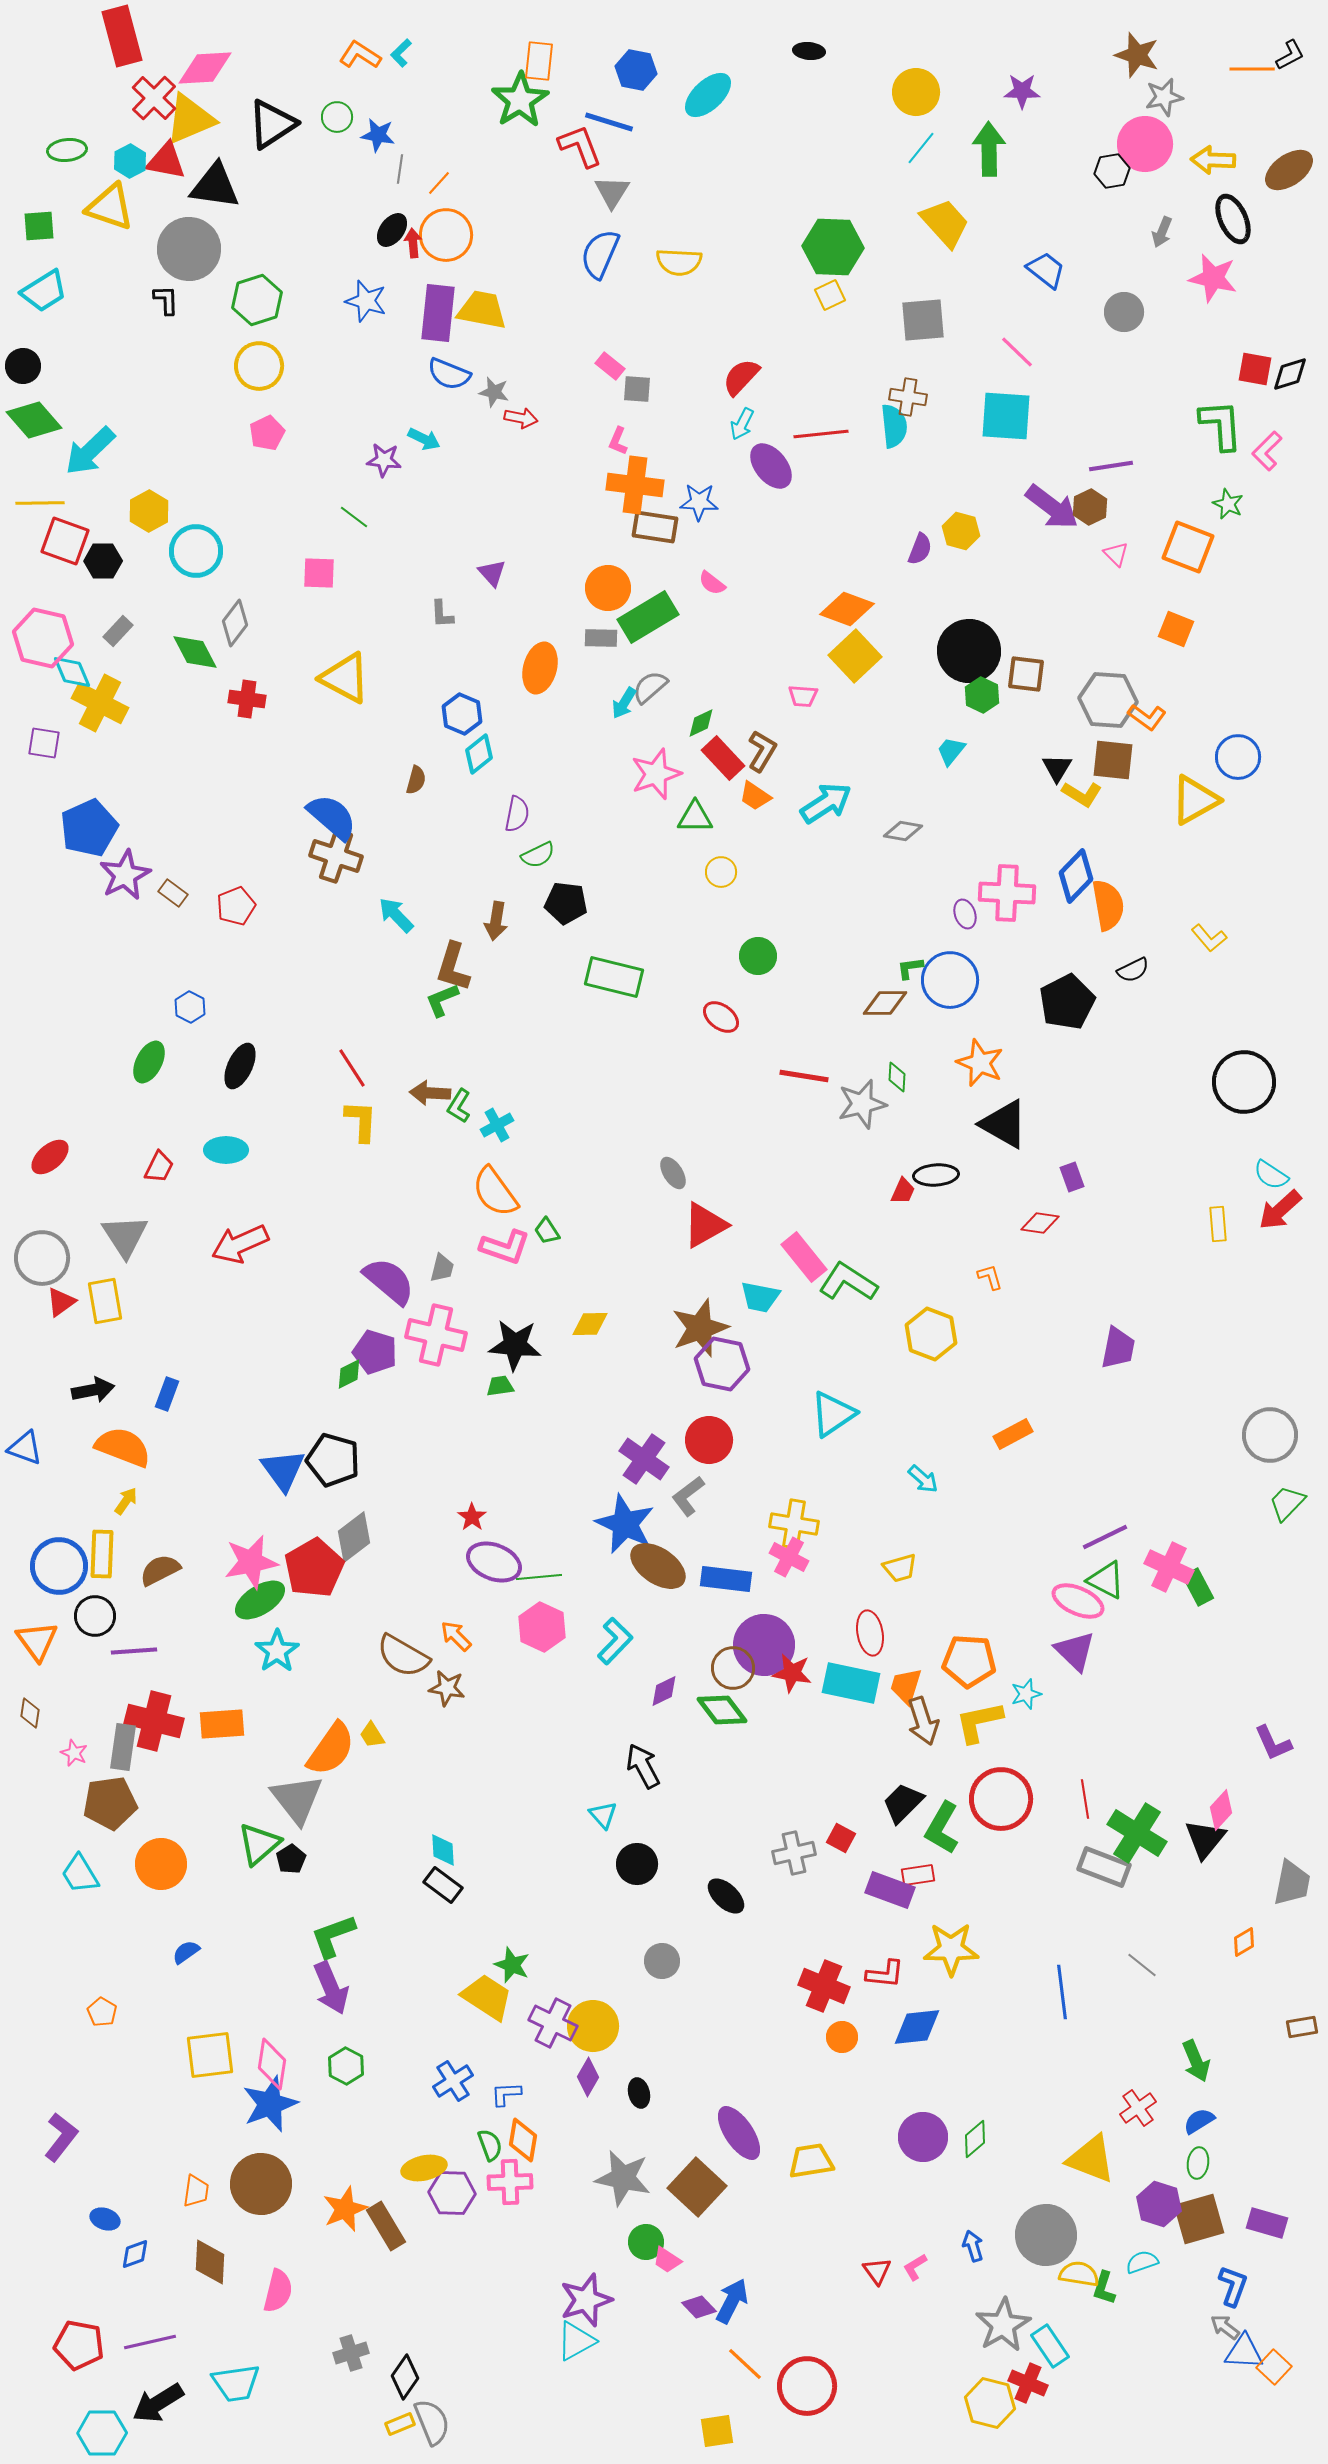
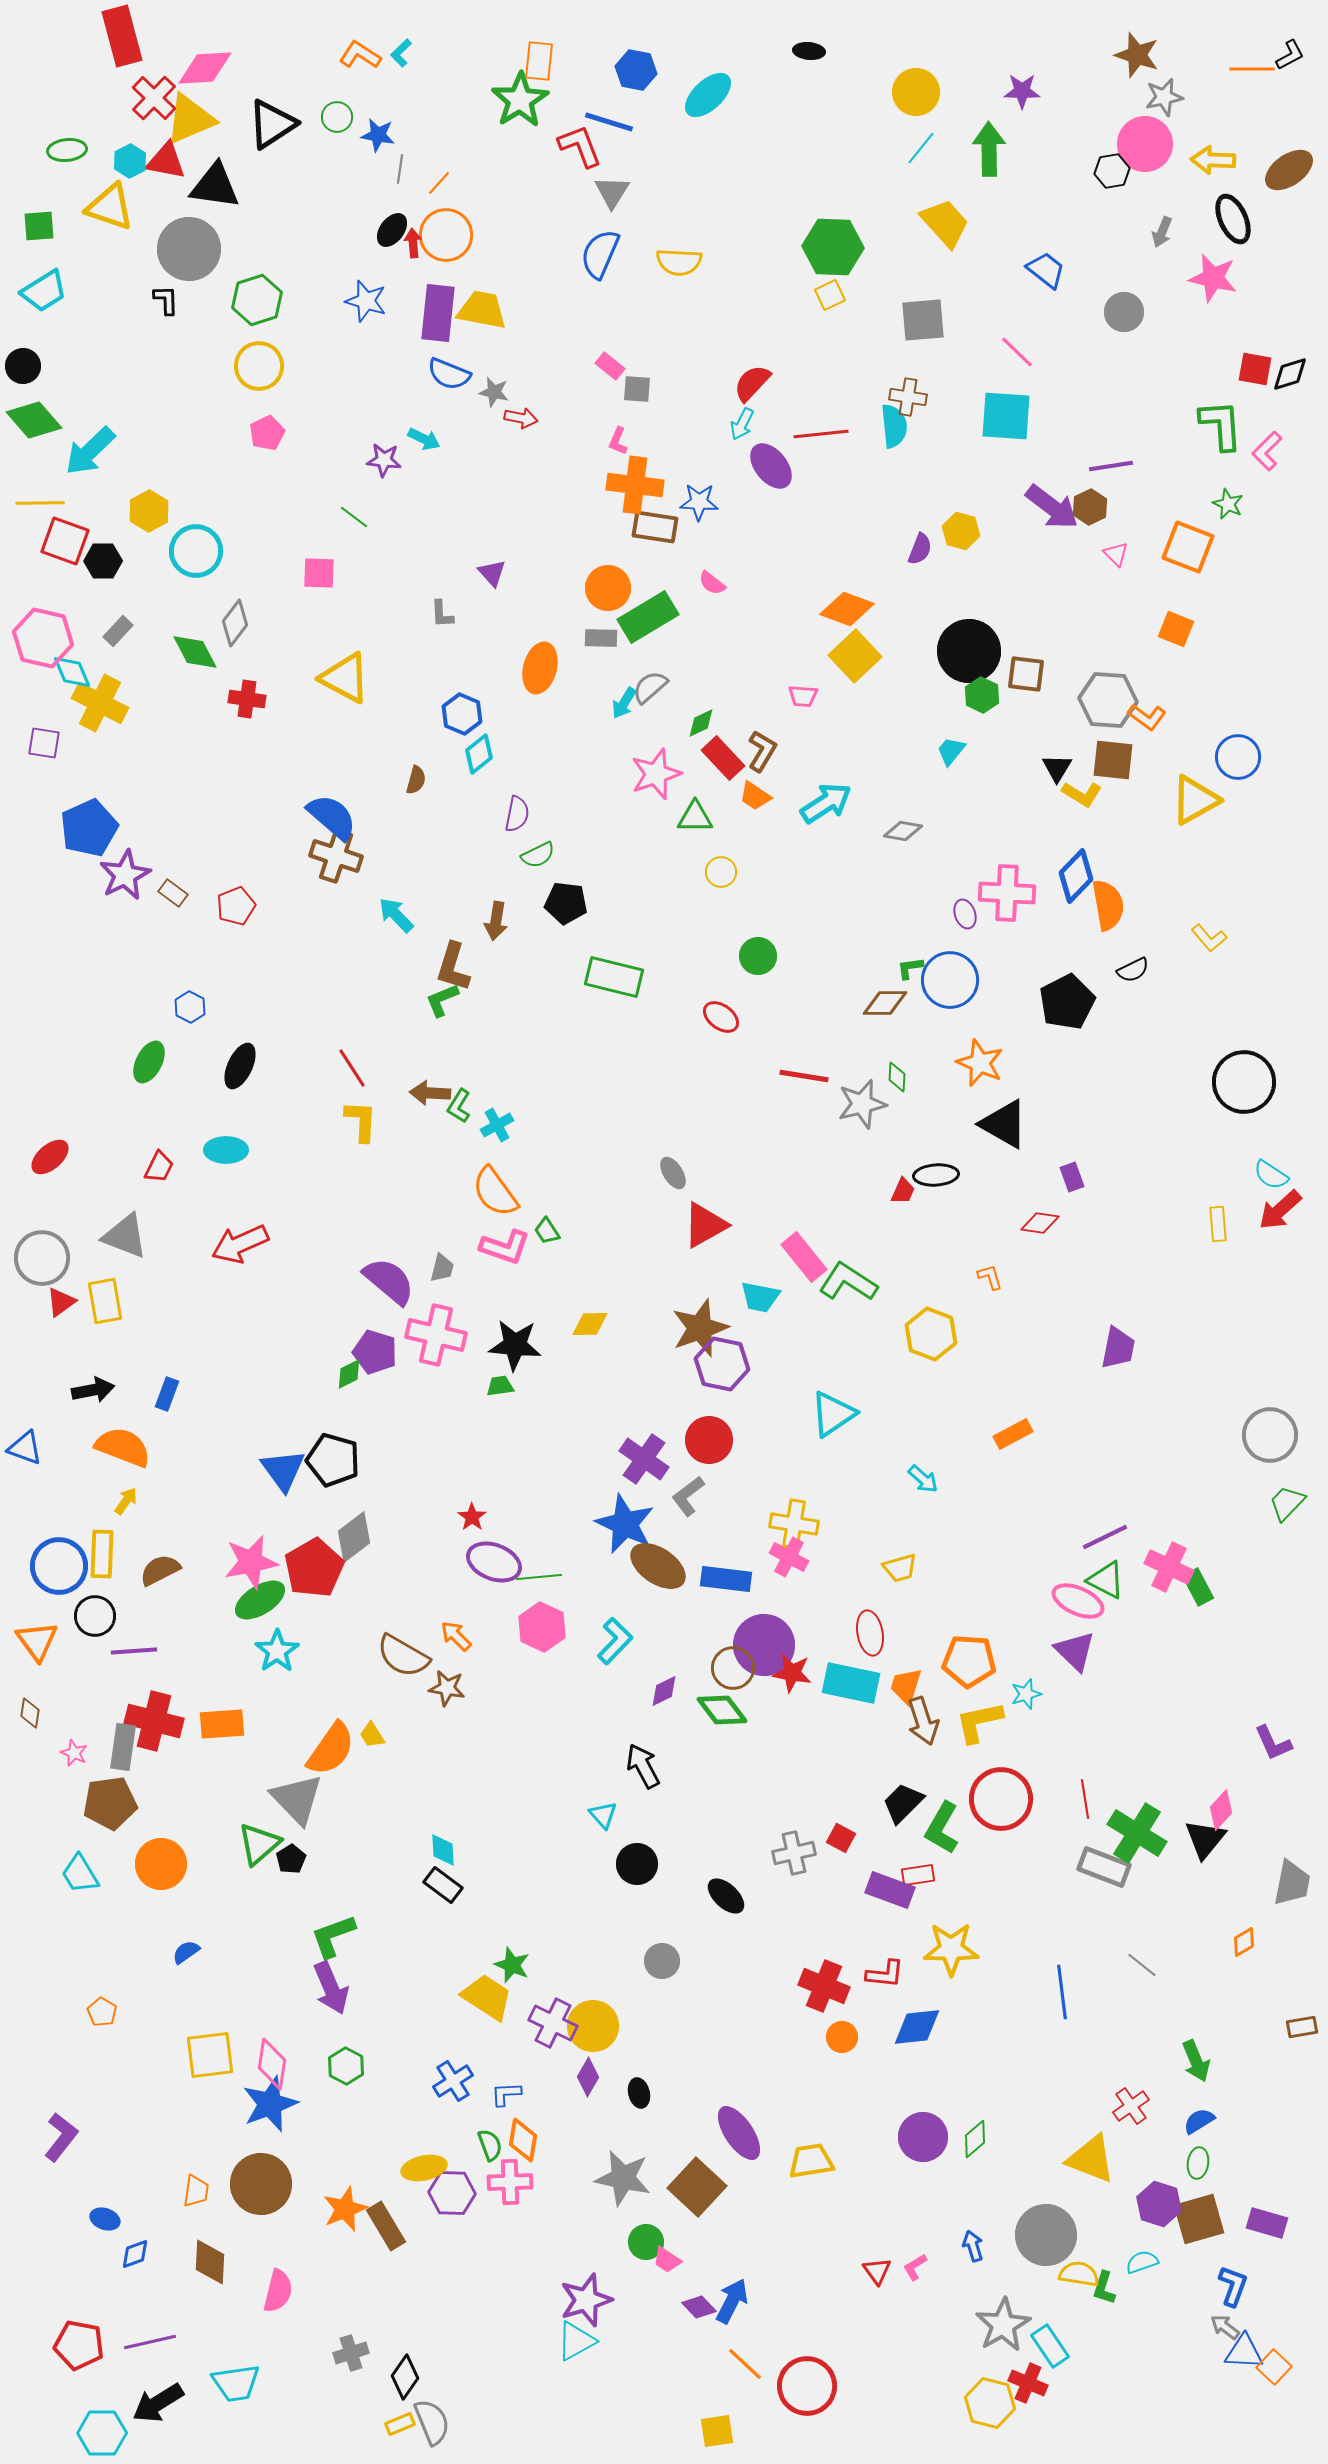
red semicircle at (741, 377): moved 11 px right, 6 px down
gray triangle at (125, 1236): rotated 36 degrees counterclockwise
gray triangle at (297, 1799): rotated 6 degrees counterclockwise
red cross at (1138, 2108): moved 7 px left, 2 px up
